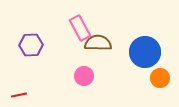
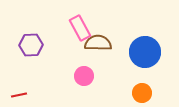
orange circle: moved 18 px left, 15 px down
